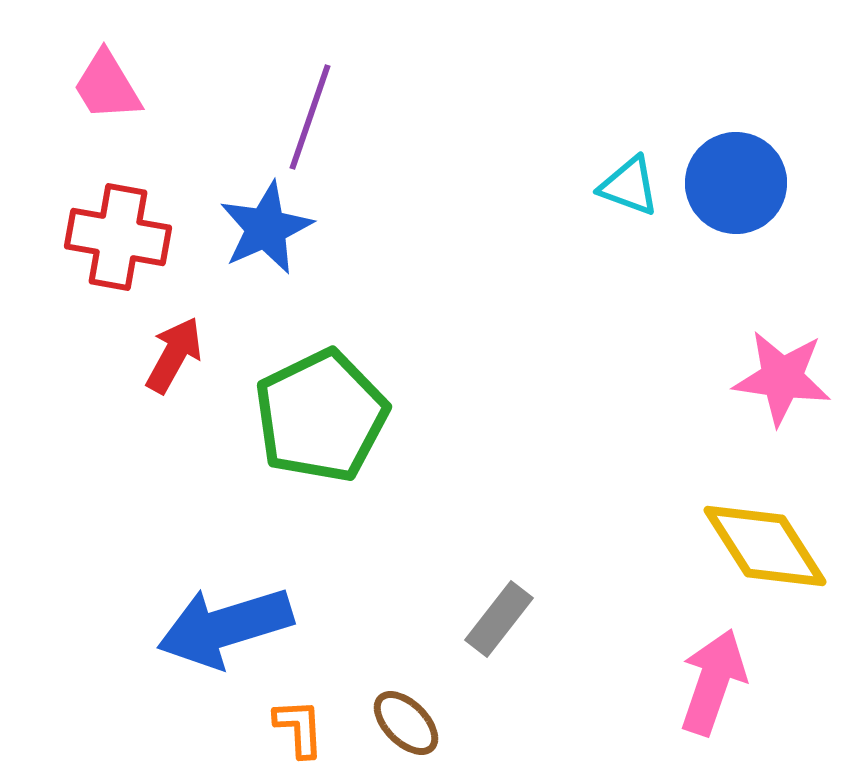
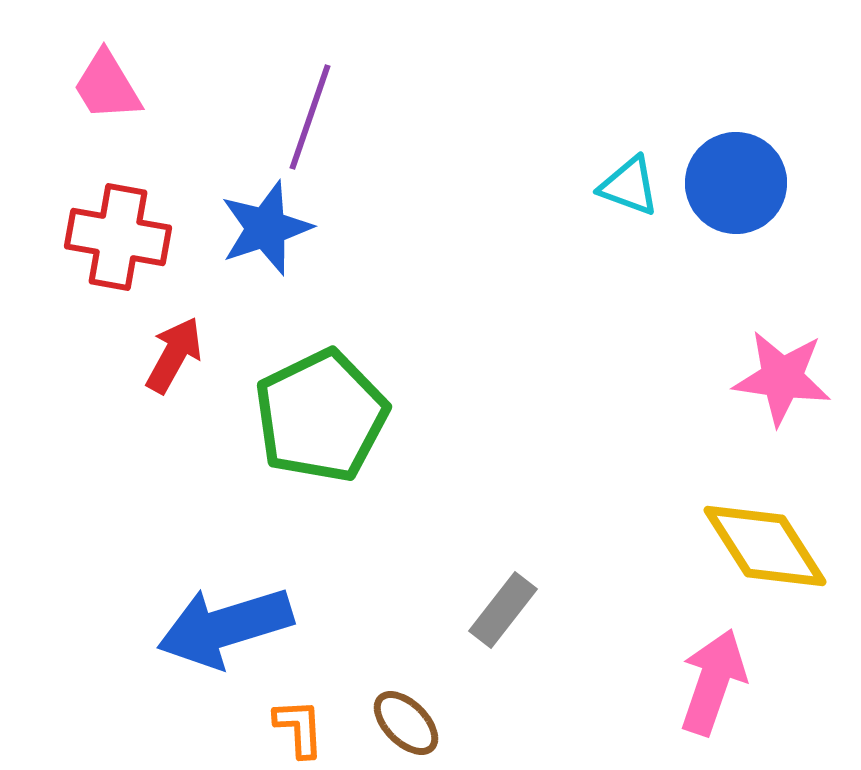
blue star: rotated 6 degrees clockwise
gray rectangle: moved 4 px right, 9 px up
